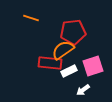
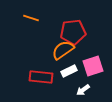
red rectangle: moved 9 px left, 14 px down
